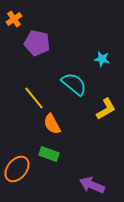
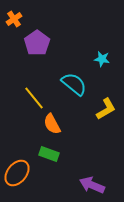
purple pentagon: rotated 25 degrees clockwise
orange ellipse: moved 4 px down
